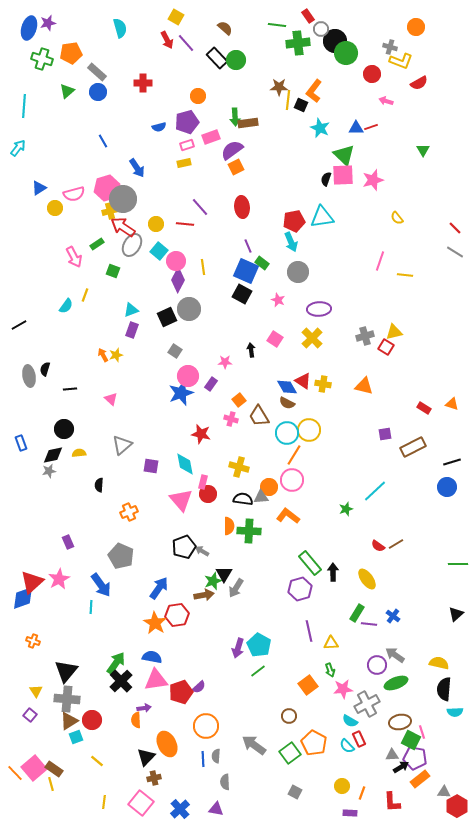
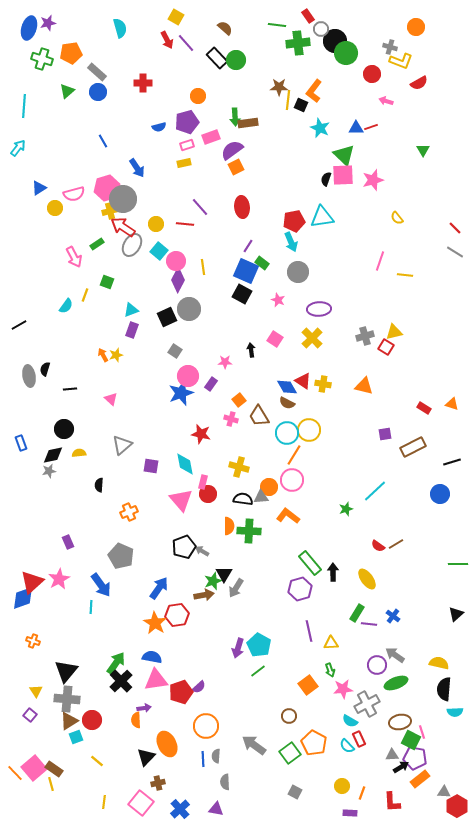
purple line at (248, 246): rotated 56 degrees clockwise
green square at (113, 271): moved 6 px left, 11 px down
blue circle at (447, 487): moved 7 px left, 7 px down
brown cross at (154, 778): moved 4 px right, 5 px down
